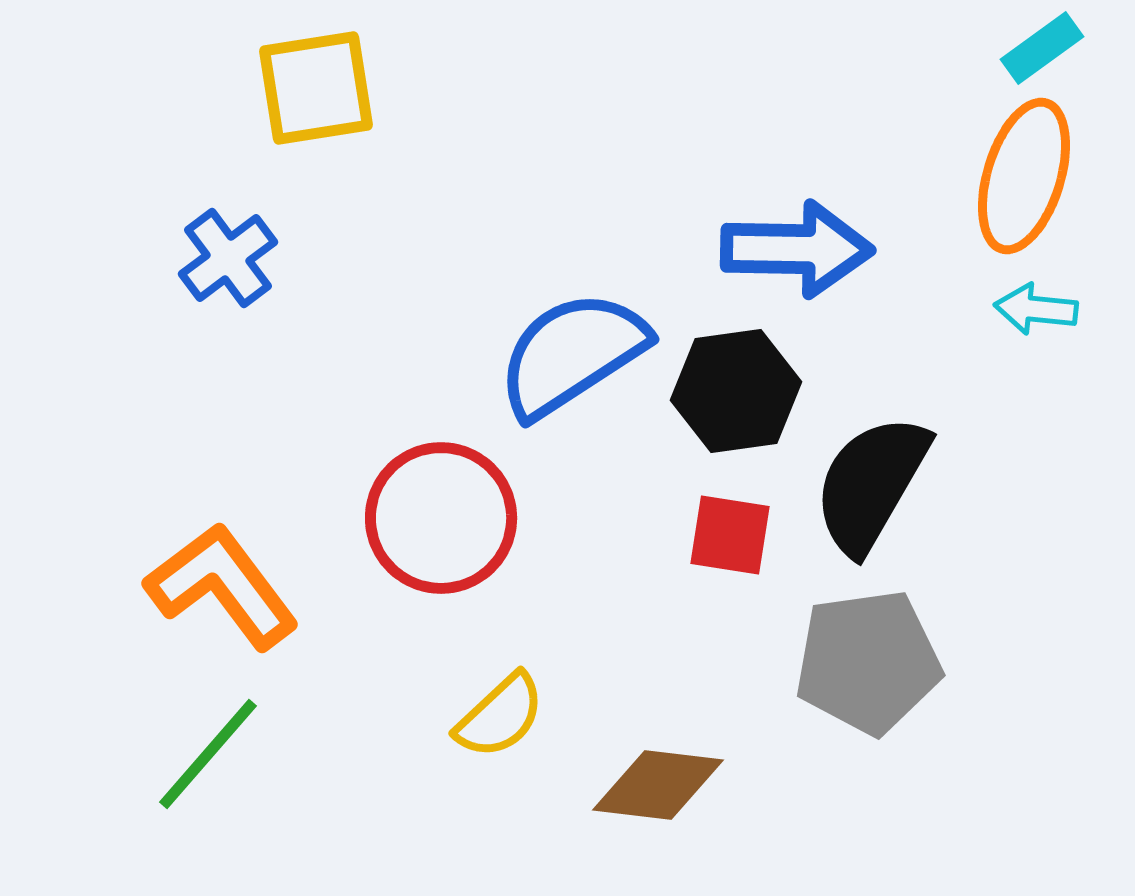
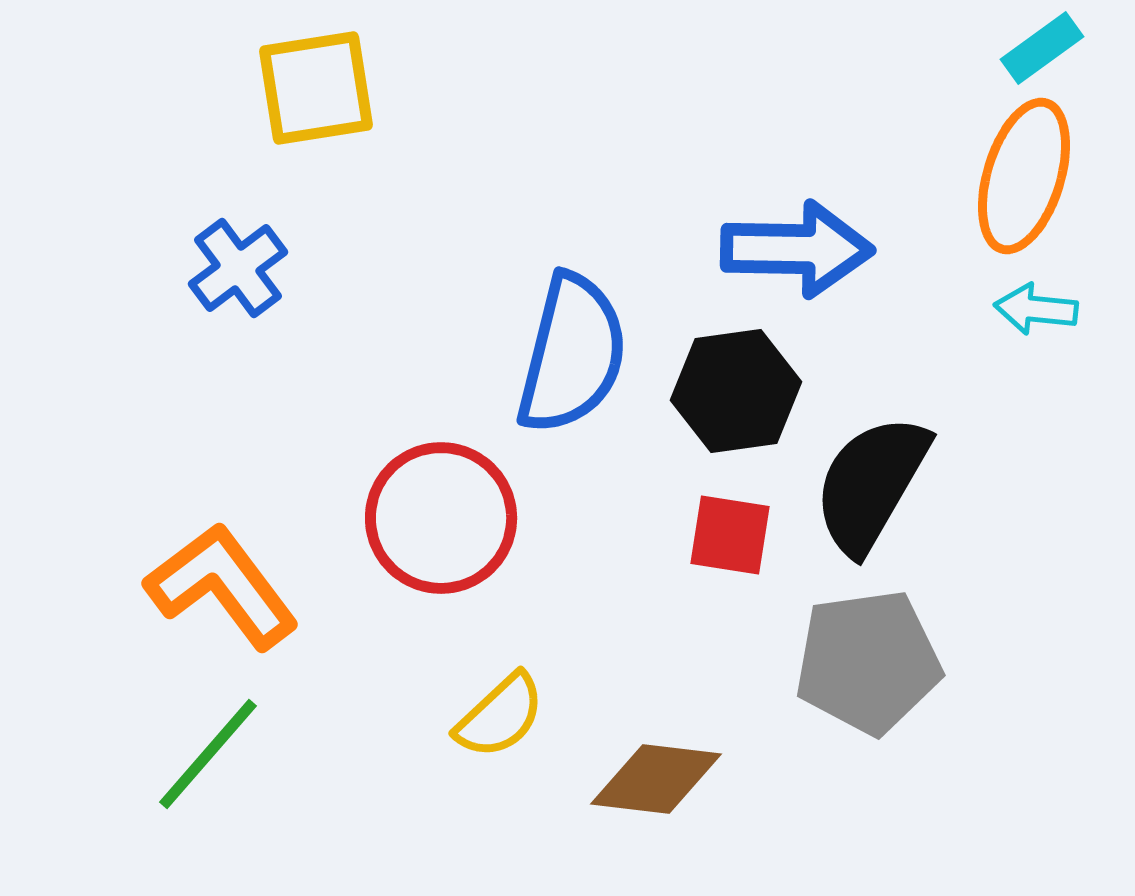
blue cross: moved 10 px right, 10 px down
blue semicircle: rotated 137 degrees clockwise
brown diamond: moved 2 px left, 6 px up
